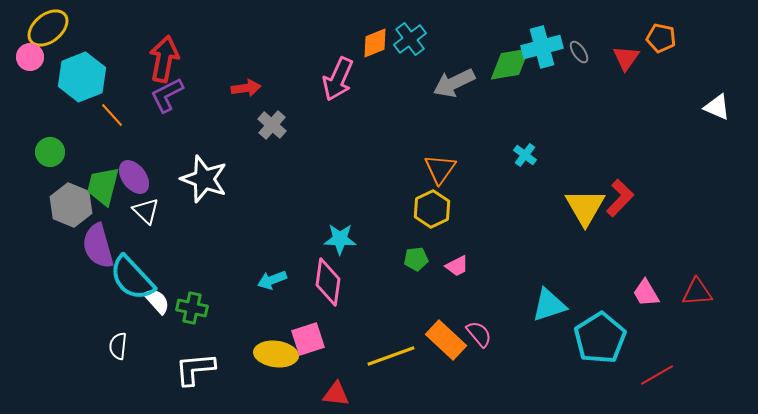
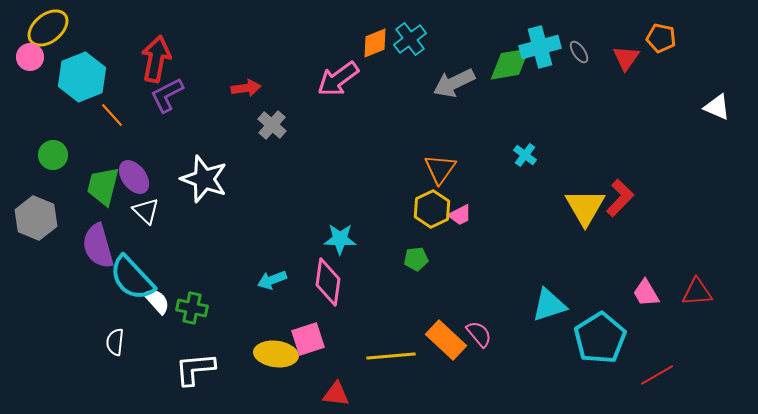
cyan cross at (542, 47): moved 2 px left
red arrow at (164, 59): moved 8 px left
pink arrow at (338, 79): rotated 30 degrees clockwise
green circle at (50, 152): moved 3 px right, 3 px down
gray hexagon at (71, 205): moved 35 px left, 13 px down
pink trapezoid at (457, 266): moved 3 px right, 51 px up
white semicircle at (118, 346): moved 3 px left, 4 px up
yellow line at (391, 356): rotated 15 degrees clockwise
